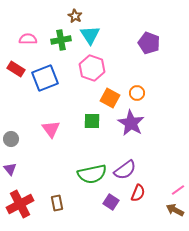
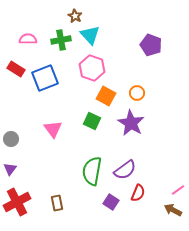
cyan triangle: rotated 10 degrees counterclockwise
purple pentagon: moved 2 px right, 2 px down
orange square: moved 4 px left, 2 px up
green square: rotated 24 degrees clockwise
pink triangle: moved 2 px right
purple triangle: rotated 16 degrees clockwise
green semicircle: moved 3 px up; rotated 112 degrees clockwise
red cross: moved 3 px left, 2 px up
brown arrow: moved 2 px left
